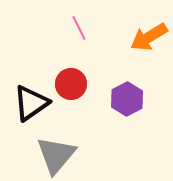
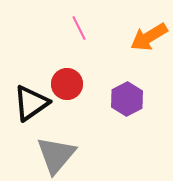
red circle: moved 4 px left
